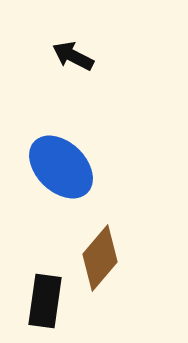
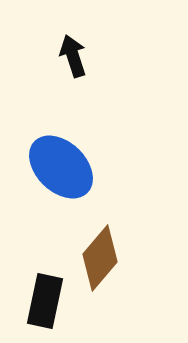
black arrow: rotated 45 degrees clockwise
black rectangle: rotated 4 degrees clockwise
